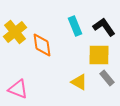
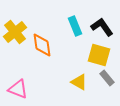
black L-shape: moved 2 px left
yellow square: rotated 15 degrees clockwise
